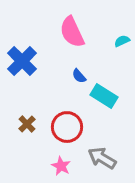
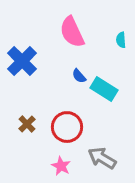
cyan semicircle: moved 1 px left, 1 px up; rotated 70 degrees counterclockwise
cyan rectangle: moved 7 px up
